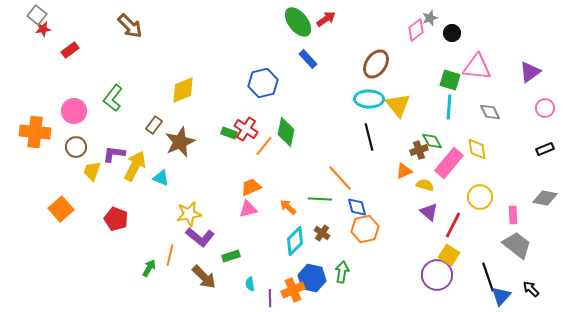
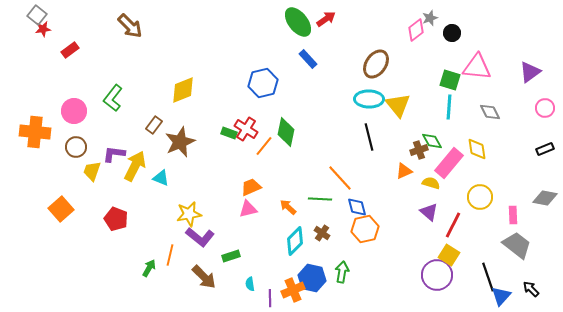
yellow semicircle at (425, 185): moved 6 px right, 2 px up
